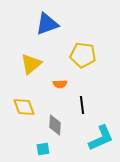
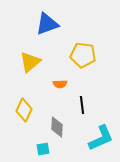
yellow triangle: moved 1 px left, 2 px up
yellow diamond: moved 3 px down; rotated 45 degrees clockwise
gray diamond: moved 2 px right, 2 px down
